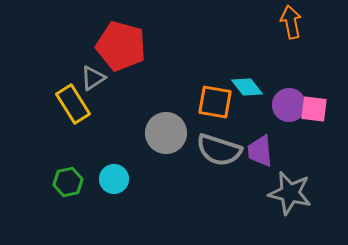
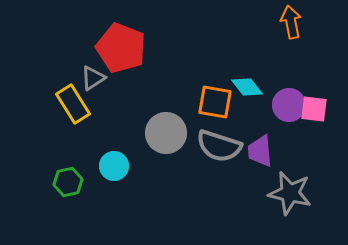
red pentagon: moved 2 px down; rotated 6 degrees clockwise
gray semicircle: moved 4 px up
cyan circle: moved 13 px up
